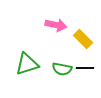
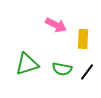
pink arrow: rotated 15 degrees clockwise
yellow rectangle: rotated 48 degrees clockwise
black line: moved 2 px right, 4 px down; rotated 54 degrees counterclockwise
